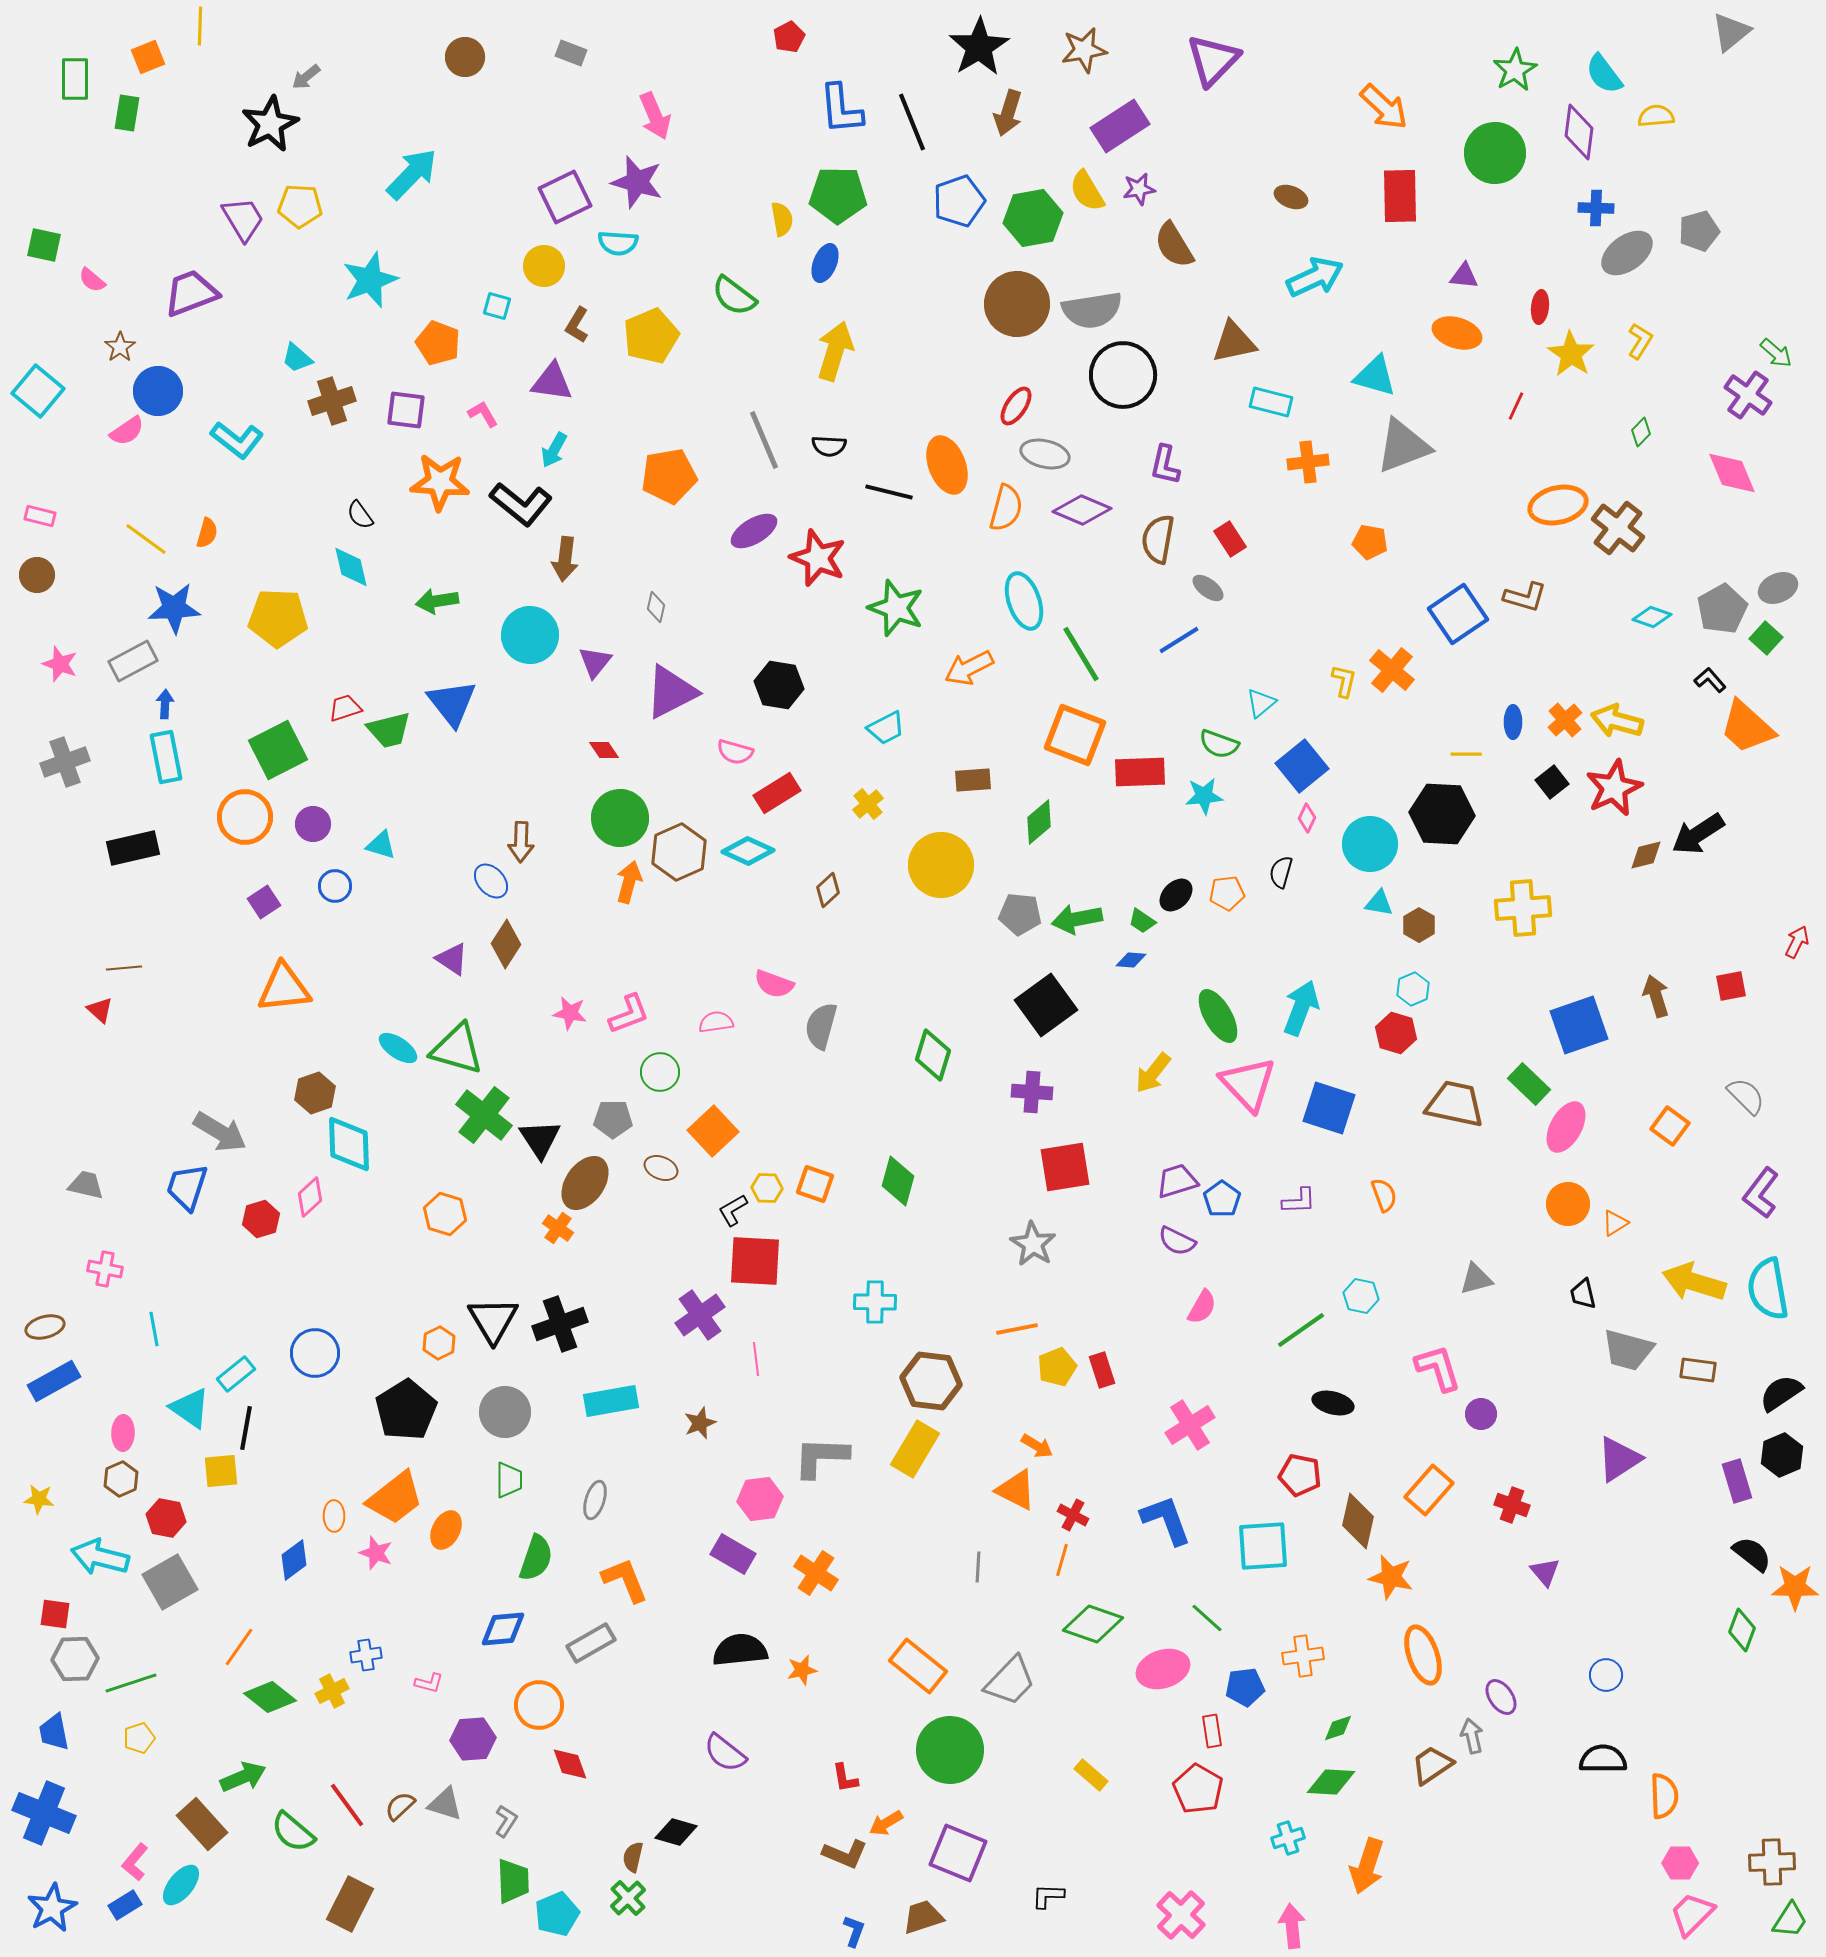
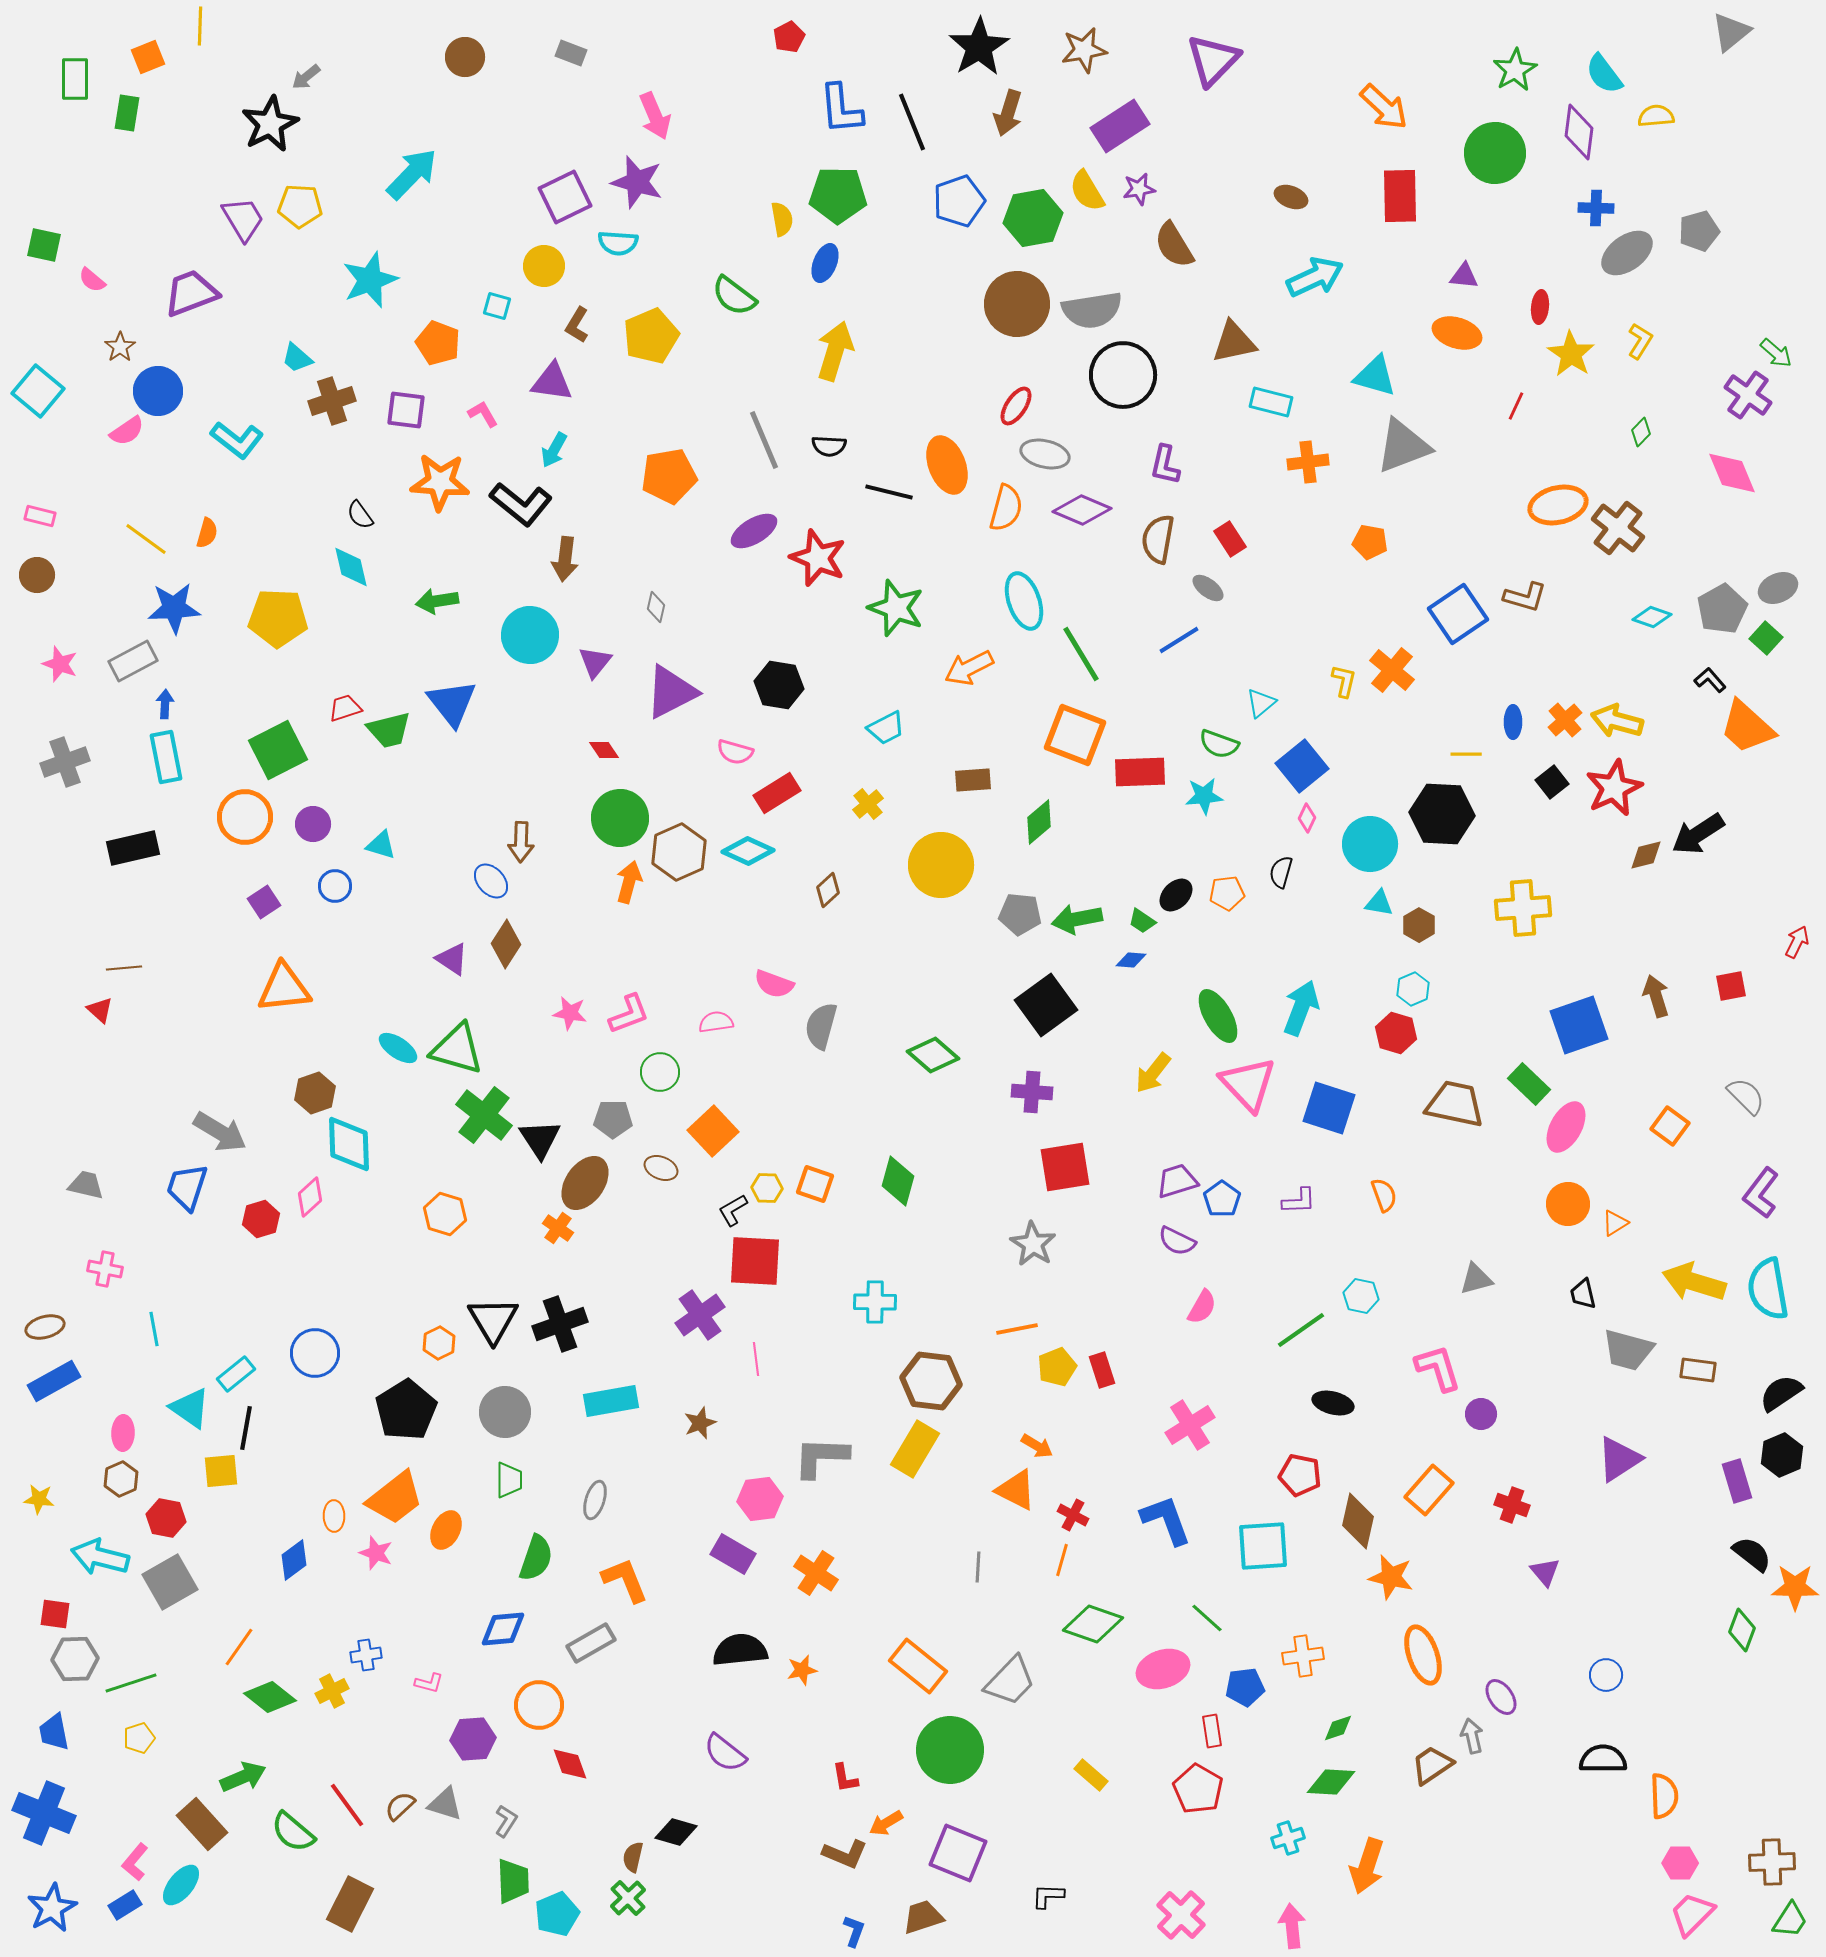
green diamond at (933, 1055): rotated 66 degrees counterclockwise
